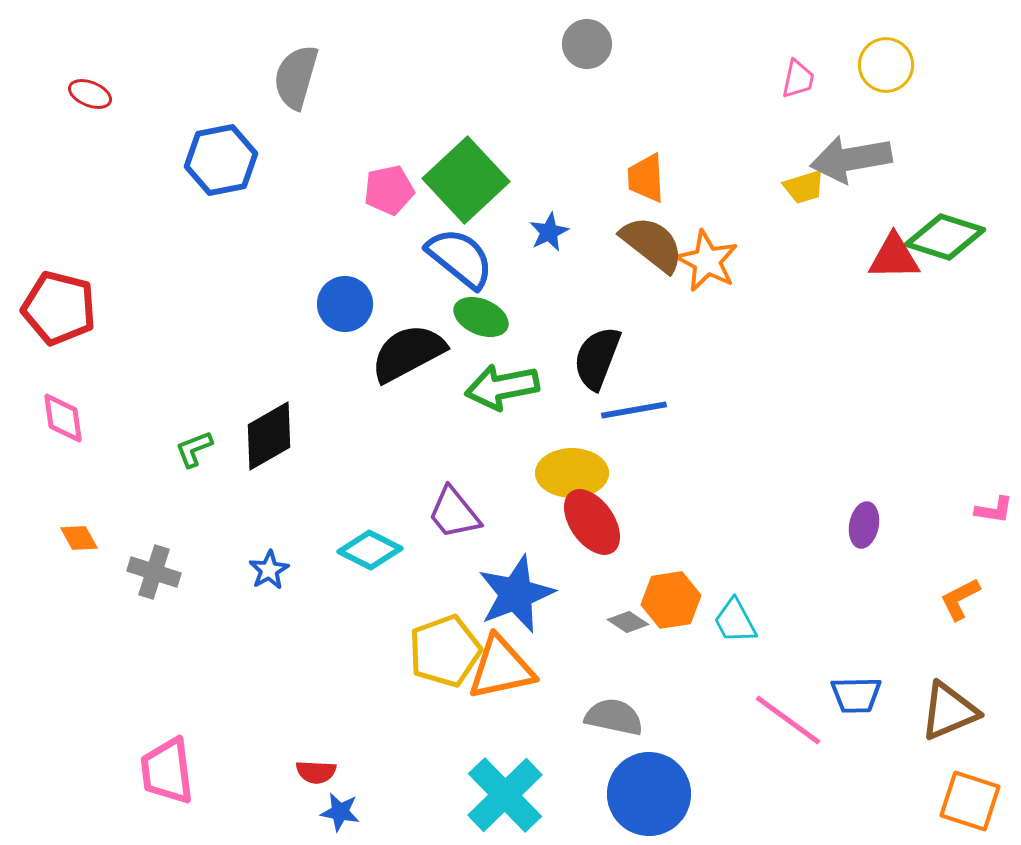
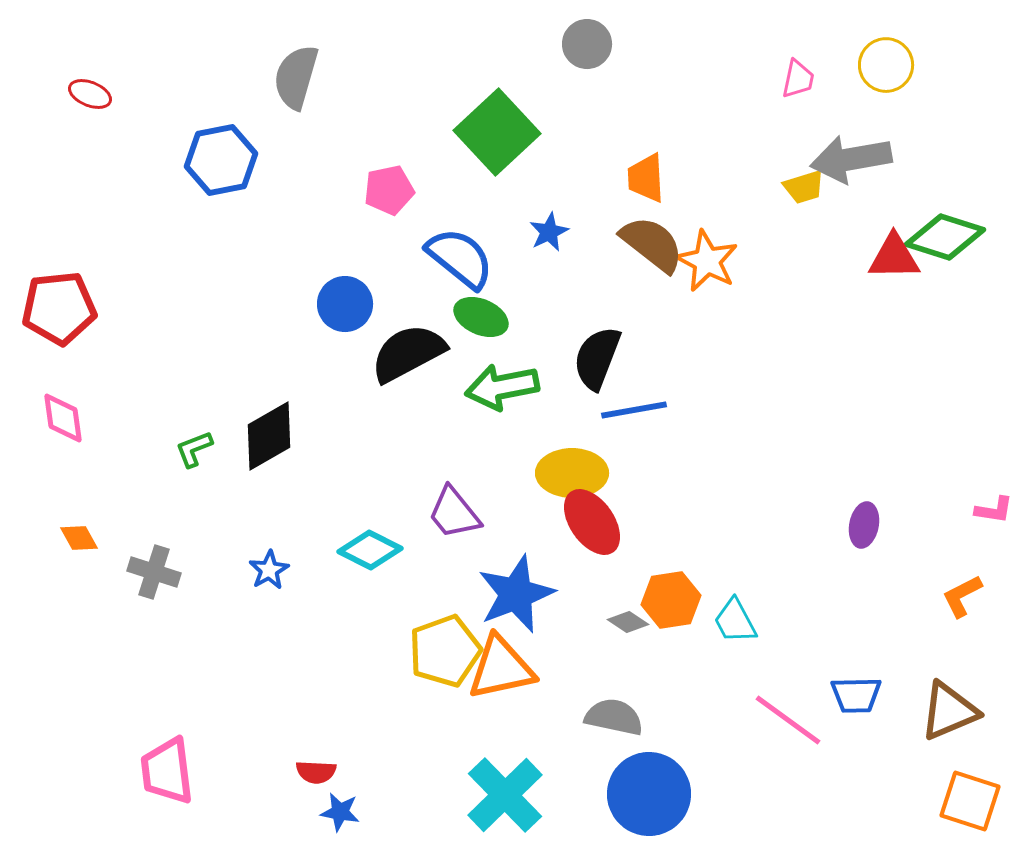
green square at (466, 180): moved 31 px right, 48 px up
red pentagon at (59, 308): rotated 20 degrees counterclockwise
orange L-shape at (960, 599): moved 2 px right, 3 px up
